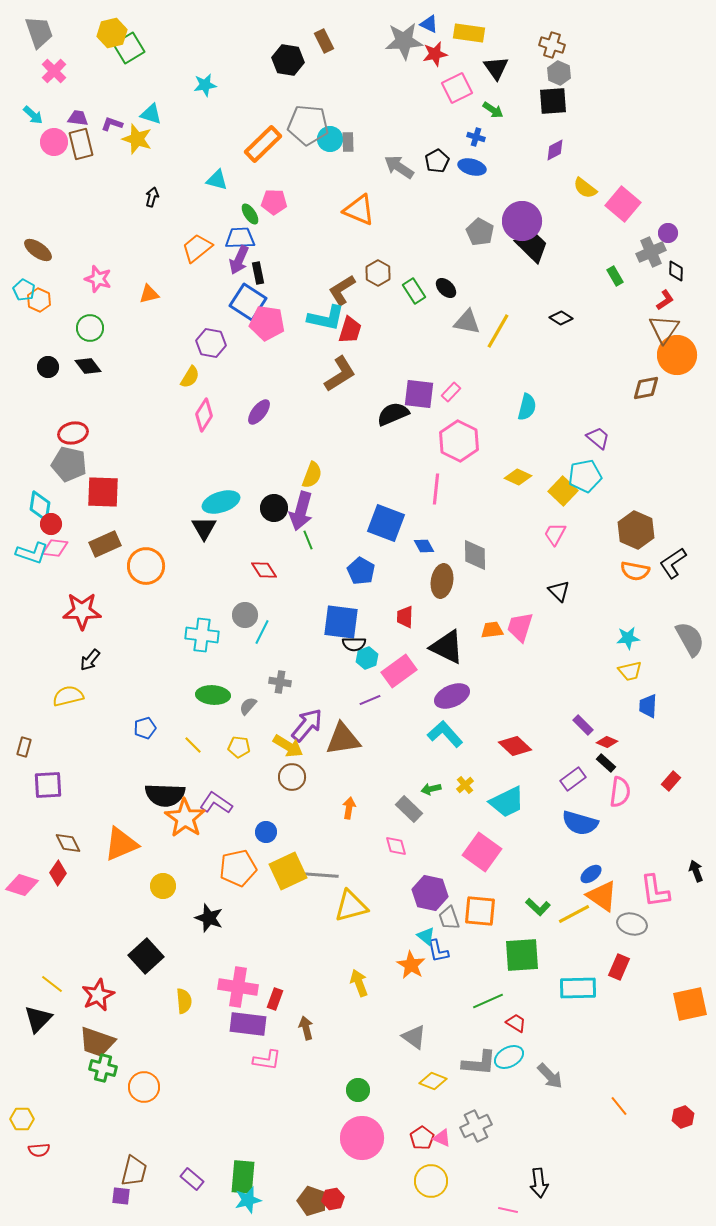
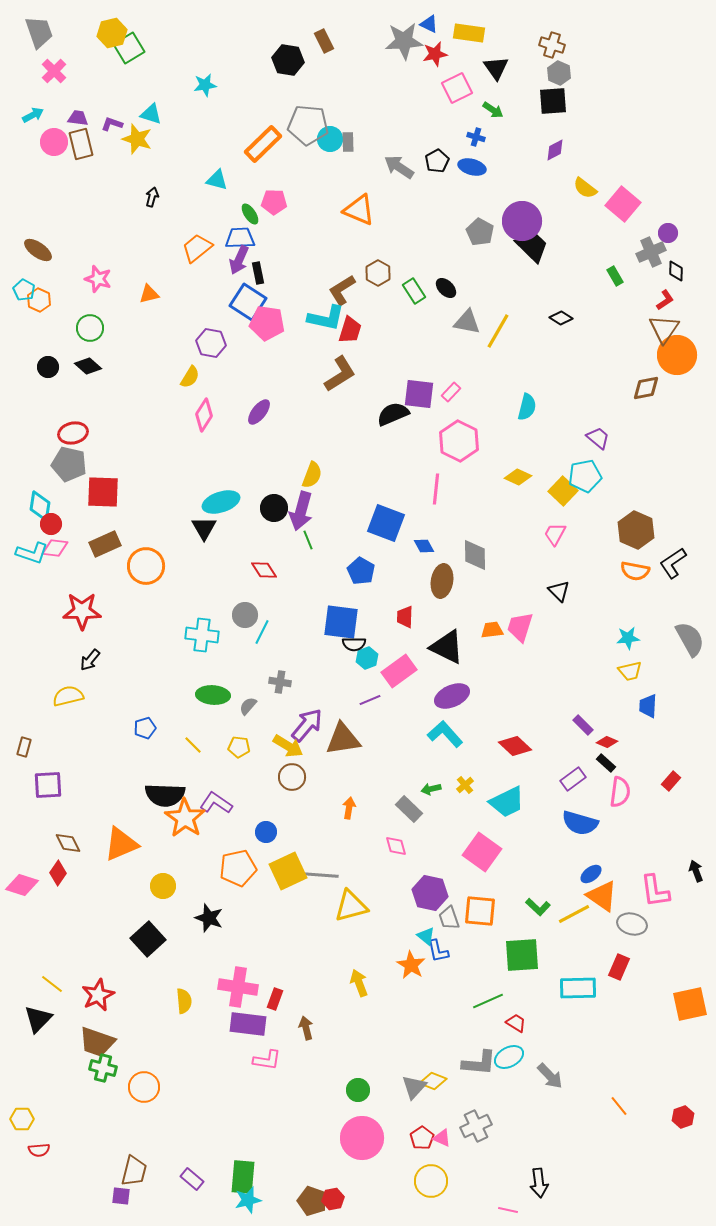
cyan arrow at (33, 115): rotated 70 degrees counterclockwise
black diamond at (88, 366): rotated 12 degrees counterclockwise
black square at (146, 956): moved 2 px right, 17 px up
gray triangle at (414, 1037): moved 50 px down; rotated 36 degrees clockwise
